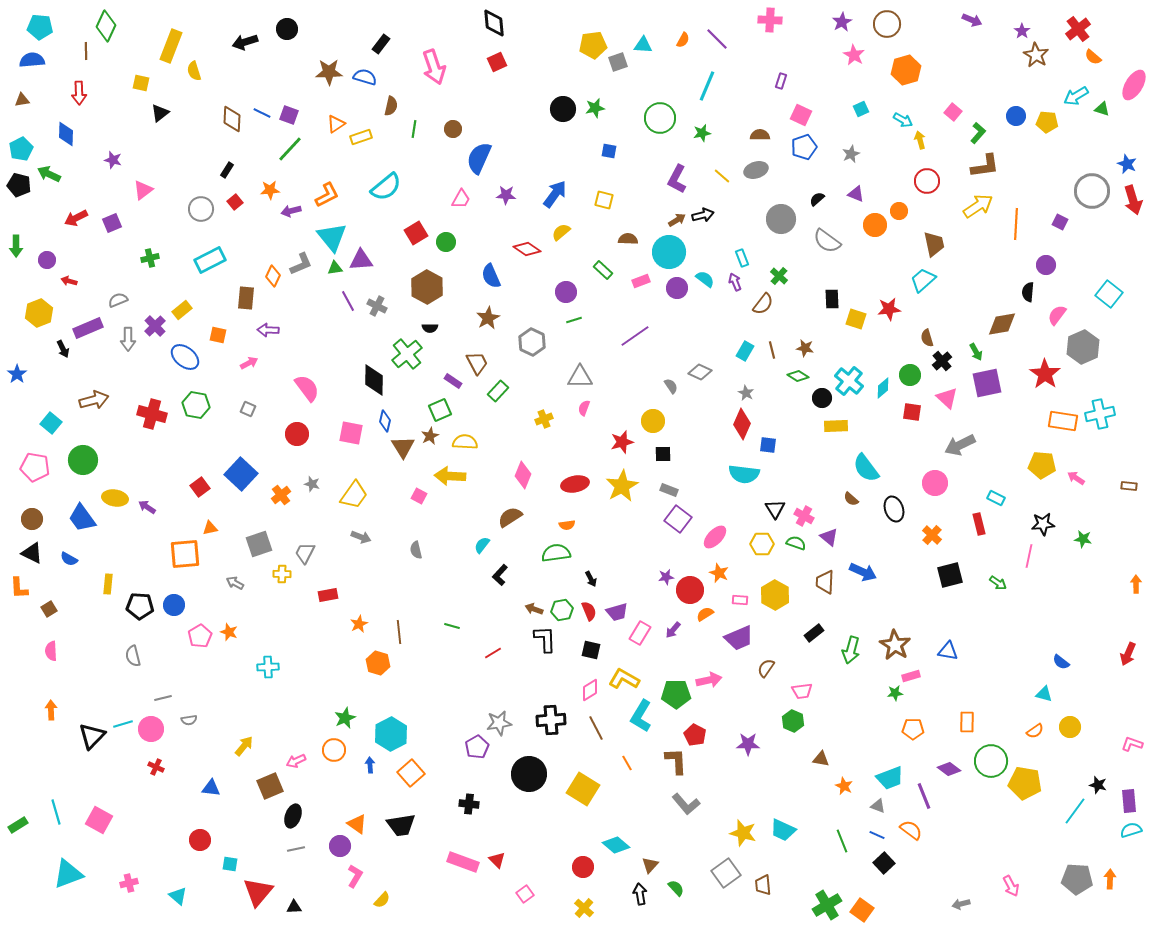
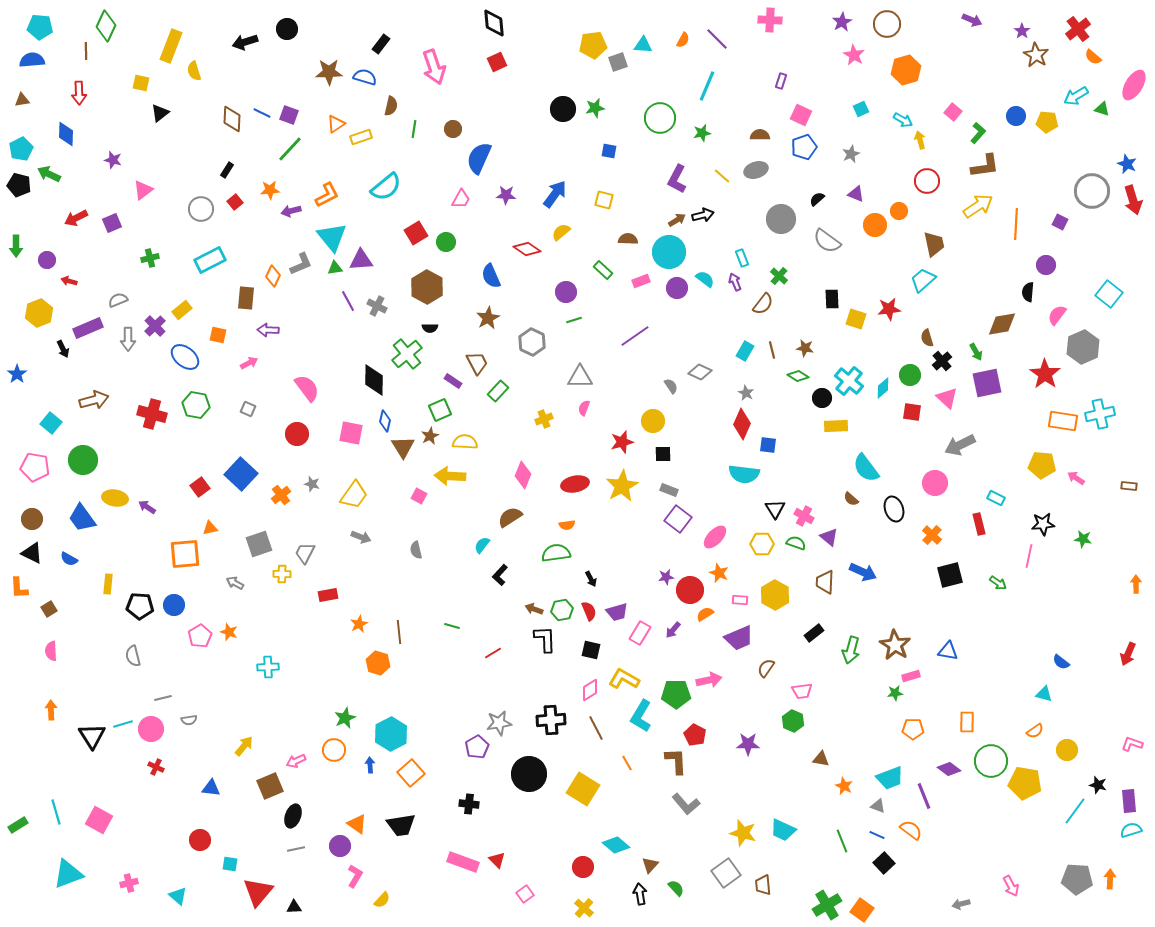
yellow circle at (1070, 727): moved 3 px left, 23 px down
black triangle at (92, 736): rotated 16 degrees counterclockwise
